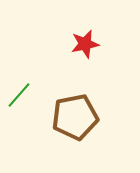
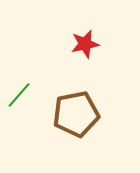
brown pentagon: moved 1 px right, 3 px up
